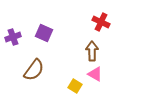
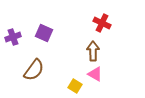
red cross: moved 1 px right, 1 px down
brown arrow: moved 1 px right
